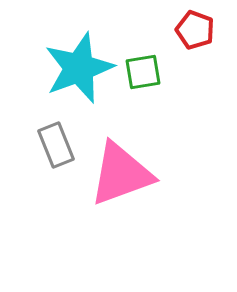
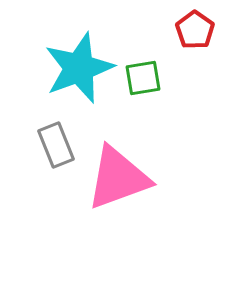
red pentagon: rotated 15 degrees clockwise
green square: moved 6 px down
pink triangle: moved 3 px left, 4 px down
